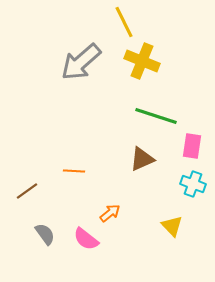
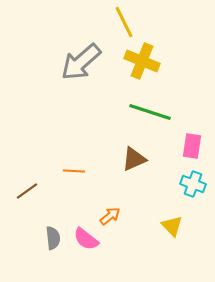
green line: moved 6 px left, 4 px up
brown triangle: moved 8 px left
orange arrow: moved 3 px down
gray semicircle: moved 8 px right, 4 px down; rotated 30 degrees clockwise
